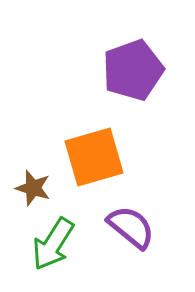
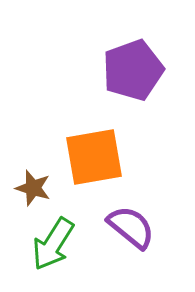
orange square: rotated 6 degrees clockwise
